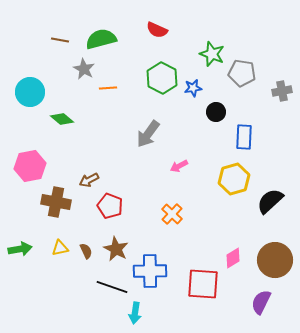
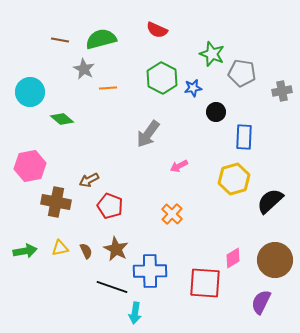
green arrow: moved 5 px right, 2 px down
red square: moved 2 px right, 1 px up
